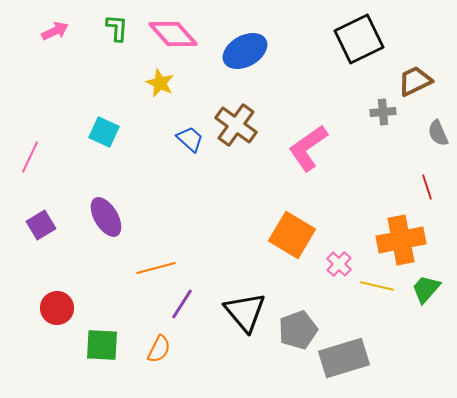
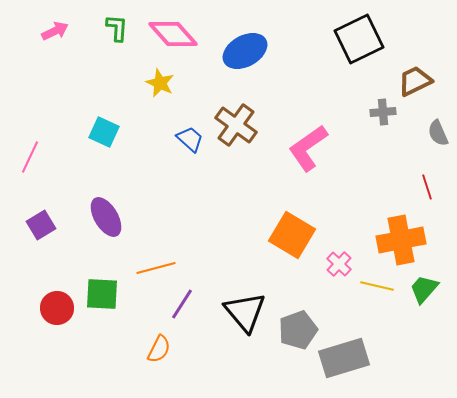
green trapezoid: moved 2 px left
green square: moved 51 px up
